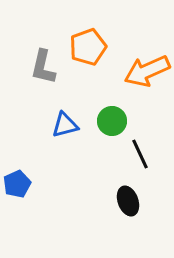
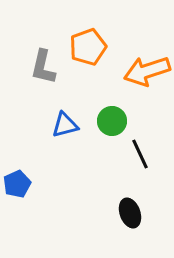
orange arrow: rotated 6 degrees clockwise
black ellipse: moved 2 px right, 12 px down
